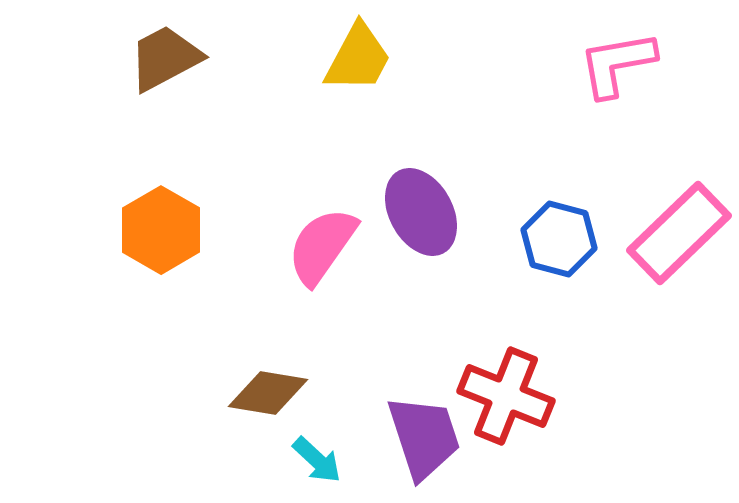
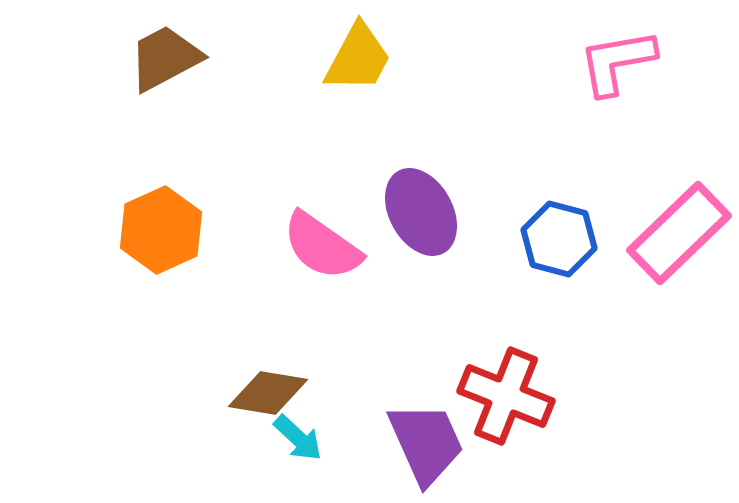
pink L-shape: moved 2 px up
orange hexagon: rotated 6 degrees clockwise
pink semicircle: rotated 90 degrees counterclockwise
purple trapezoid: moved 2 px right, 6 px down; rotated 6 degrees counterclockwise
cyan arrow: moved 19 px left, 22 px up
